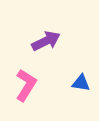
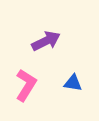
blue triangle: moved 8 px left
